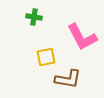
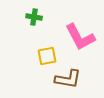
pink L-shape: moved 2 px left
yellow square: moved 1 px right, 1 px up
